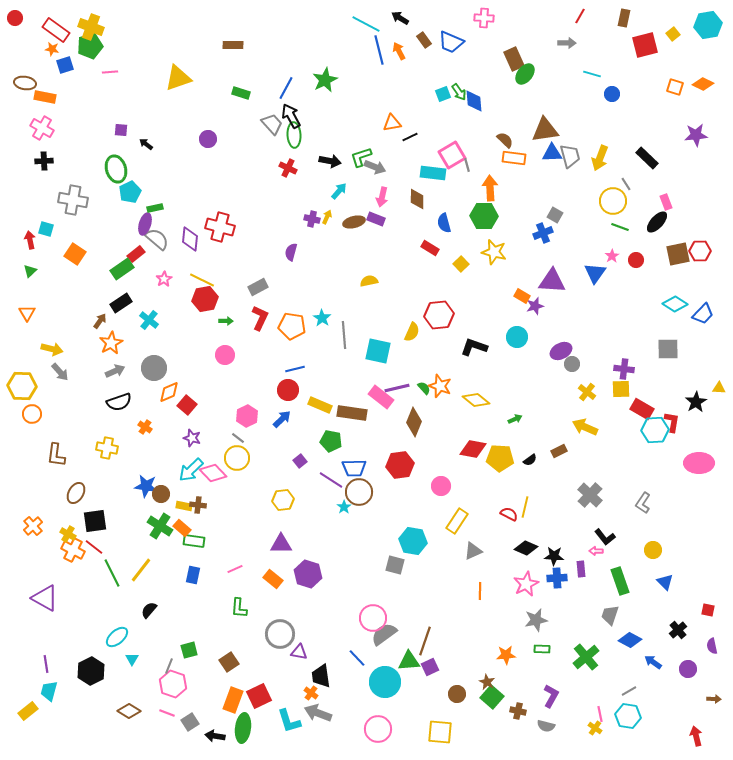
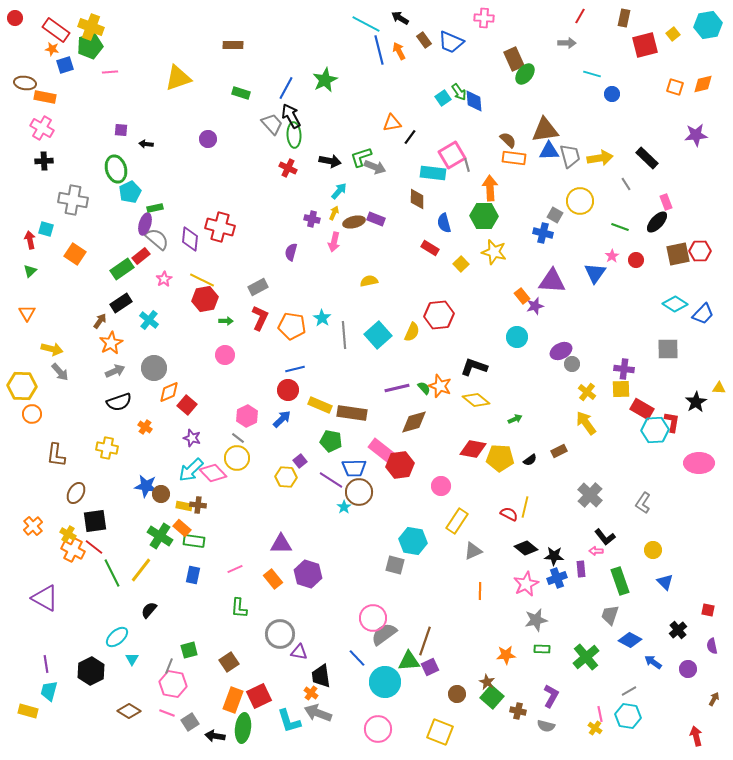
orange diamond at (703, 84): rotated 40 degrees counterclockwise
cyan square at (443, 94): moved 4 px down; rotated 14 degrees counterclockwise
black line at (410, 137): rotated 28 degrees counterclockwise
brown semicircle at (505, 140): moved 3 px right
black arrow at (146, 144): rotated 32 degrees counterclockwise
blue triangle at (552, 153): moved 3 px left, 2 px up
yellow arrow at (600, 158): rotated 120 degrees counterclockwise
pink arrow at (382, 197): moved 48 px left, 45 px down
yellow circle at (613, 201): moved 33 px left
yellow arrow at (327, 217): moved 7 px right, 4 px up
blue cross at (543, 233): rotated 36 degrees clockwise
red rectangle at (136, 254): moved 5 px right, 2 px down
orange rectangle at (522, 296): rotated 21 degrees clockwise
black L-shape at (474, 347): moved 20 px down
cyan square at (378, 351): moved 16 px up; rotated 36 degrees clockwise
pink rectangle at (381, 397): moved 53 px down
brown diamond at (414, 422): rotated 52 degrees clockwise
yellow arrow at (585, 427): moved 1 px right, 4 px up; rotated 30 degrees clockwise
yellow hexagon at (283, 500): moved 3 px right, 23 px up; rotated 10 degrees clockwise
green cross at (160, 526): moved 10 px down
black diamond at (526, 548): rotated 15 degrees clockwise
blue cross at (557, 578): rotated 18 degrees counterclockwise
orange rectangle at (273, 579): rotated 12 degrees clockwise
pink hexagon at (173, 684): rotated 8 degrees counterclockwise
brown arrow at (714, 699): rotated 64 degrees counterclockwise
yellow rectangle at (28, 711): rotated 54 degrees clockwise
yellow square at (440, 732): rotated 16 degrees clockwise
